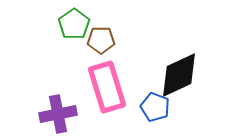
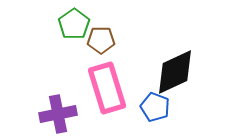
black diamond: moved 4 px left, 3 px up
pink rectangle: moved 1 px down
